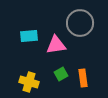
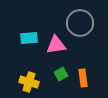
cyan rectangle: moved 2 px down
